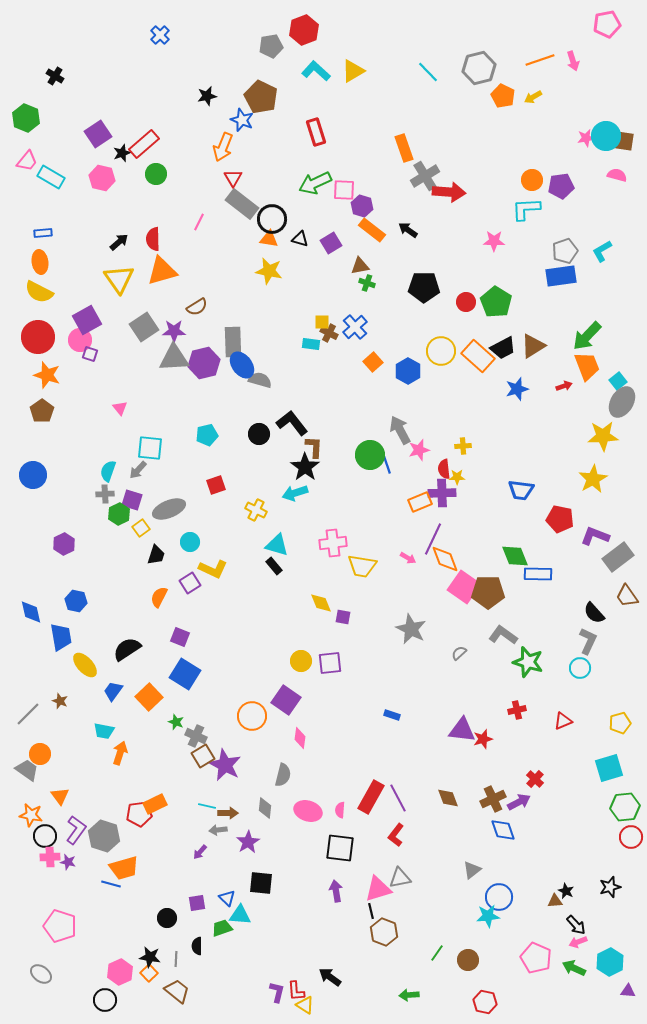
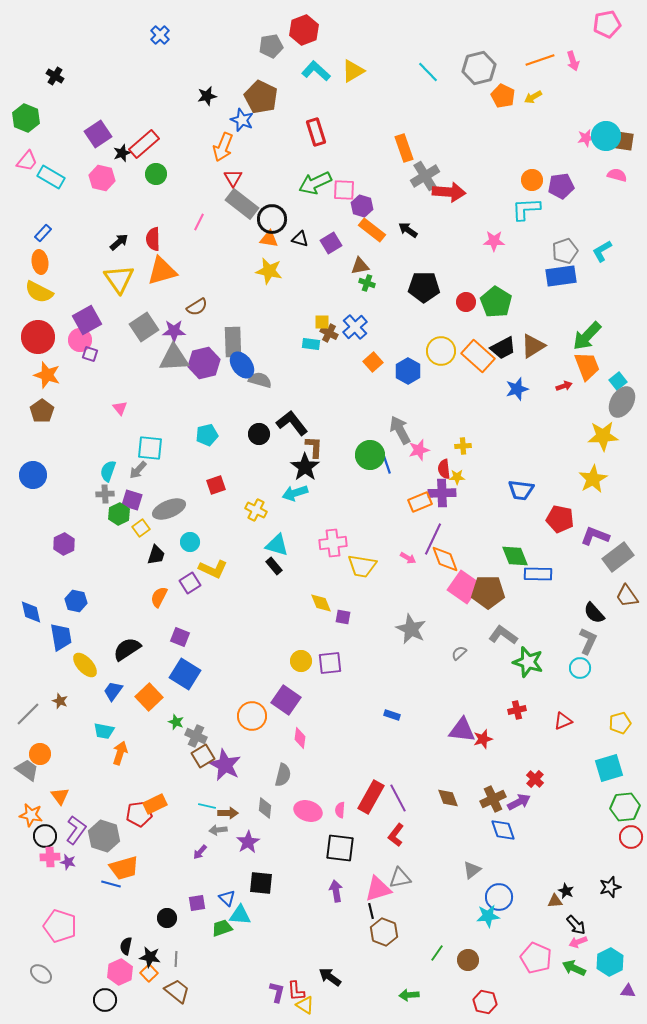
blue rectangle at (43, 233): rotated 42 degrees counterclockwise
black semicircle at (197, 946): moved 71 px left; rotated 12 degrees clockwise
